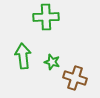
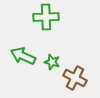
green arrow: rotated 60 degrees counterclockwise
brown cross: rotated 10 degrees clockwise
